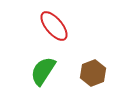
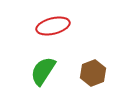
red ellipse: moved 1 px left; rotated 64 degrees counterclockwise
